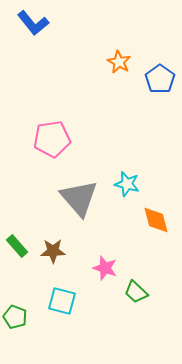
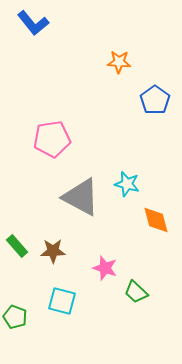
orange star: rotated 25 degrees counterclockwise
blue pentagon: moved 5 px left, 21 px down
gray triangle: moved 2 px right, 1 px up; rotated 21 degrees counterclockwise
